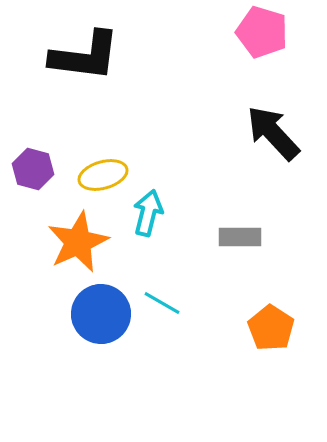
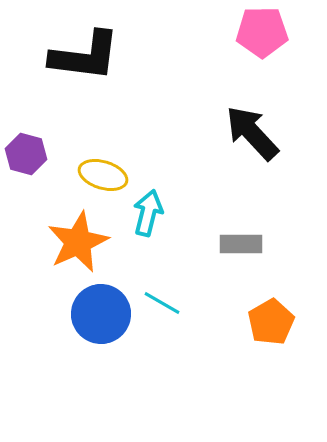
pink pentagon: rotated 18 degrees counterclockwise
black arrow: moved 21 px left
purple hexagon: moved 7 px left, 15 px up
yellow ellipse: rotated 33 degrees clockwise
gray rectangle: moved 1 px right, 7 px down
orange pentagon: moved 6 px up; rotated 9 degrees clockwise
